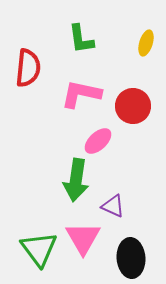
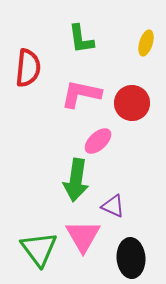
red circle: moved 1 px left, 3 px up
pink triangle: moved 2 px up
